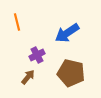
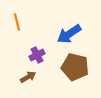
blue arrow: moved 2 px right, 1 px down
brown pentagon: moved 4 px right, 6 px up
brown arrow: rotated 21 degrees clockwise
